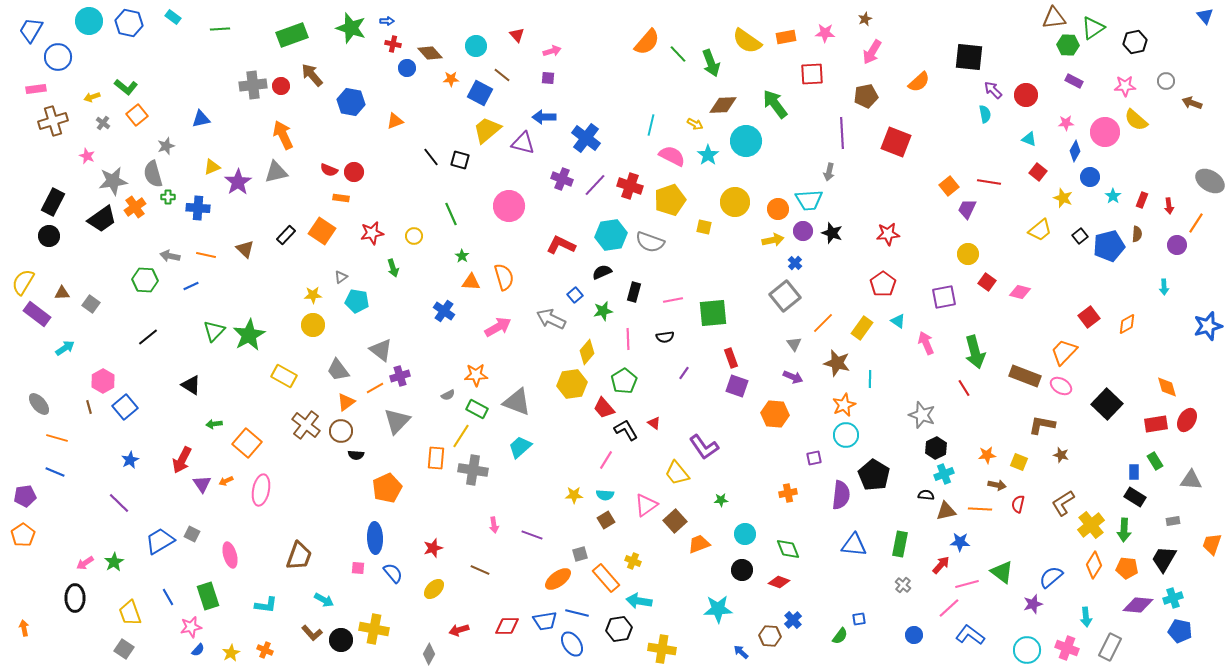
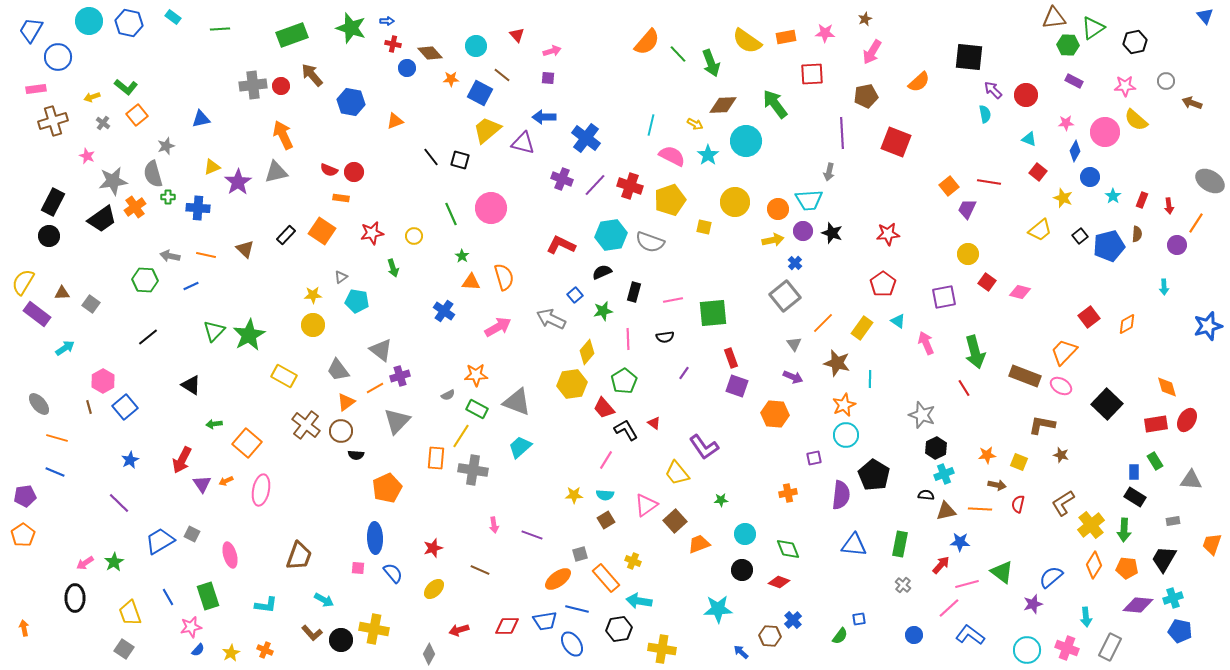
pink circle at (509, 206): moved 18 px left, 2 px down
blue line at (577, 613): moved 4 px up
